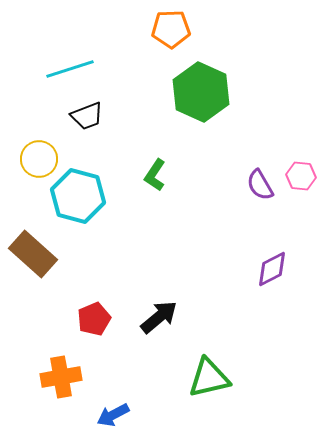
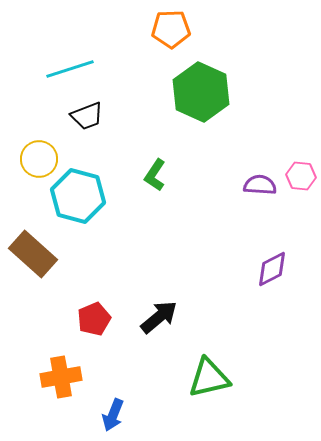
purple semicircle: rotated 124 degrees clockwise
blue arrow: rotated 40 degrees counterclockwise
